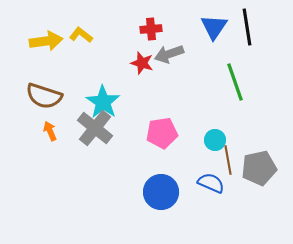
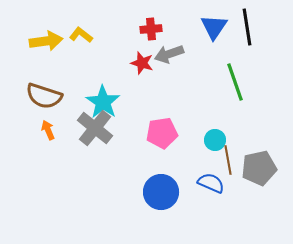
orange arrow: moved 2 px left, 1 px up
